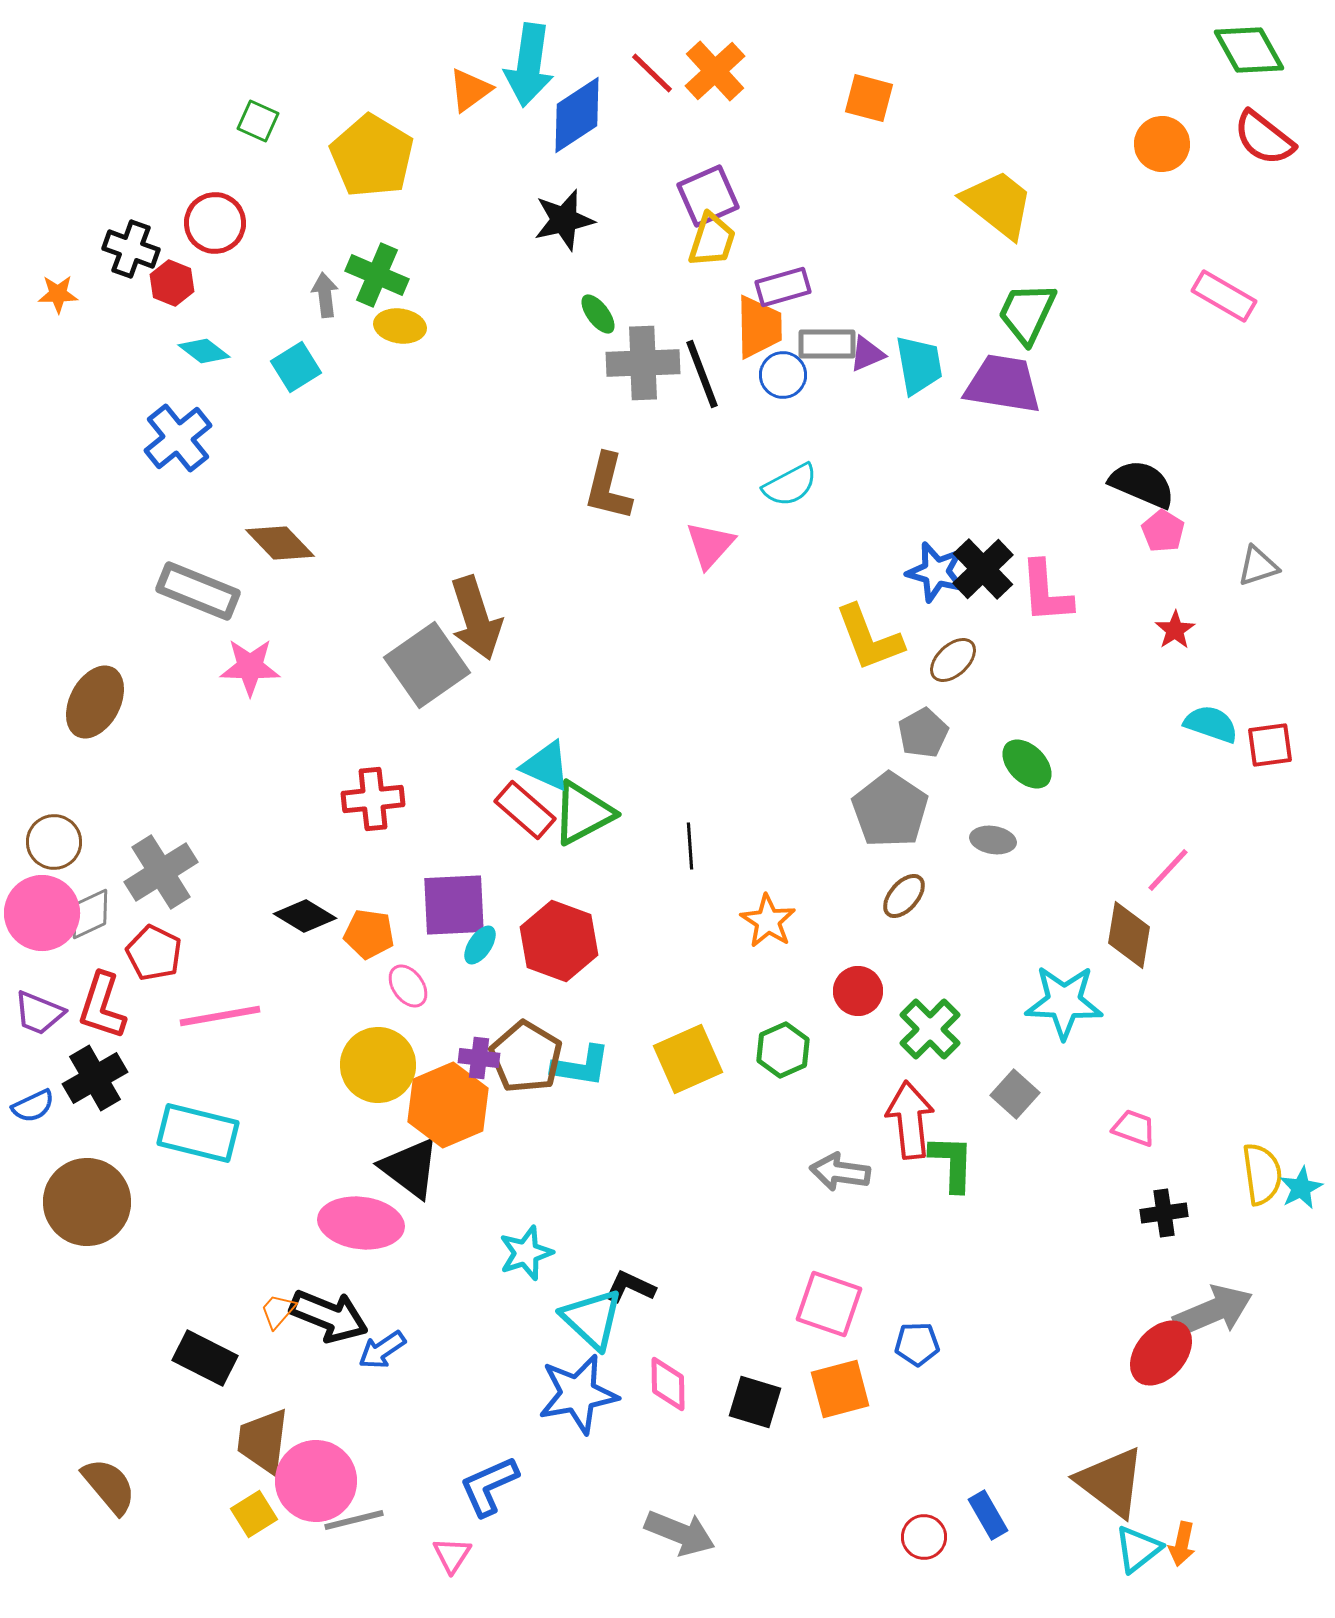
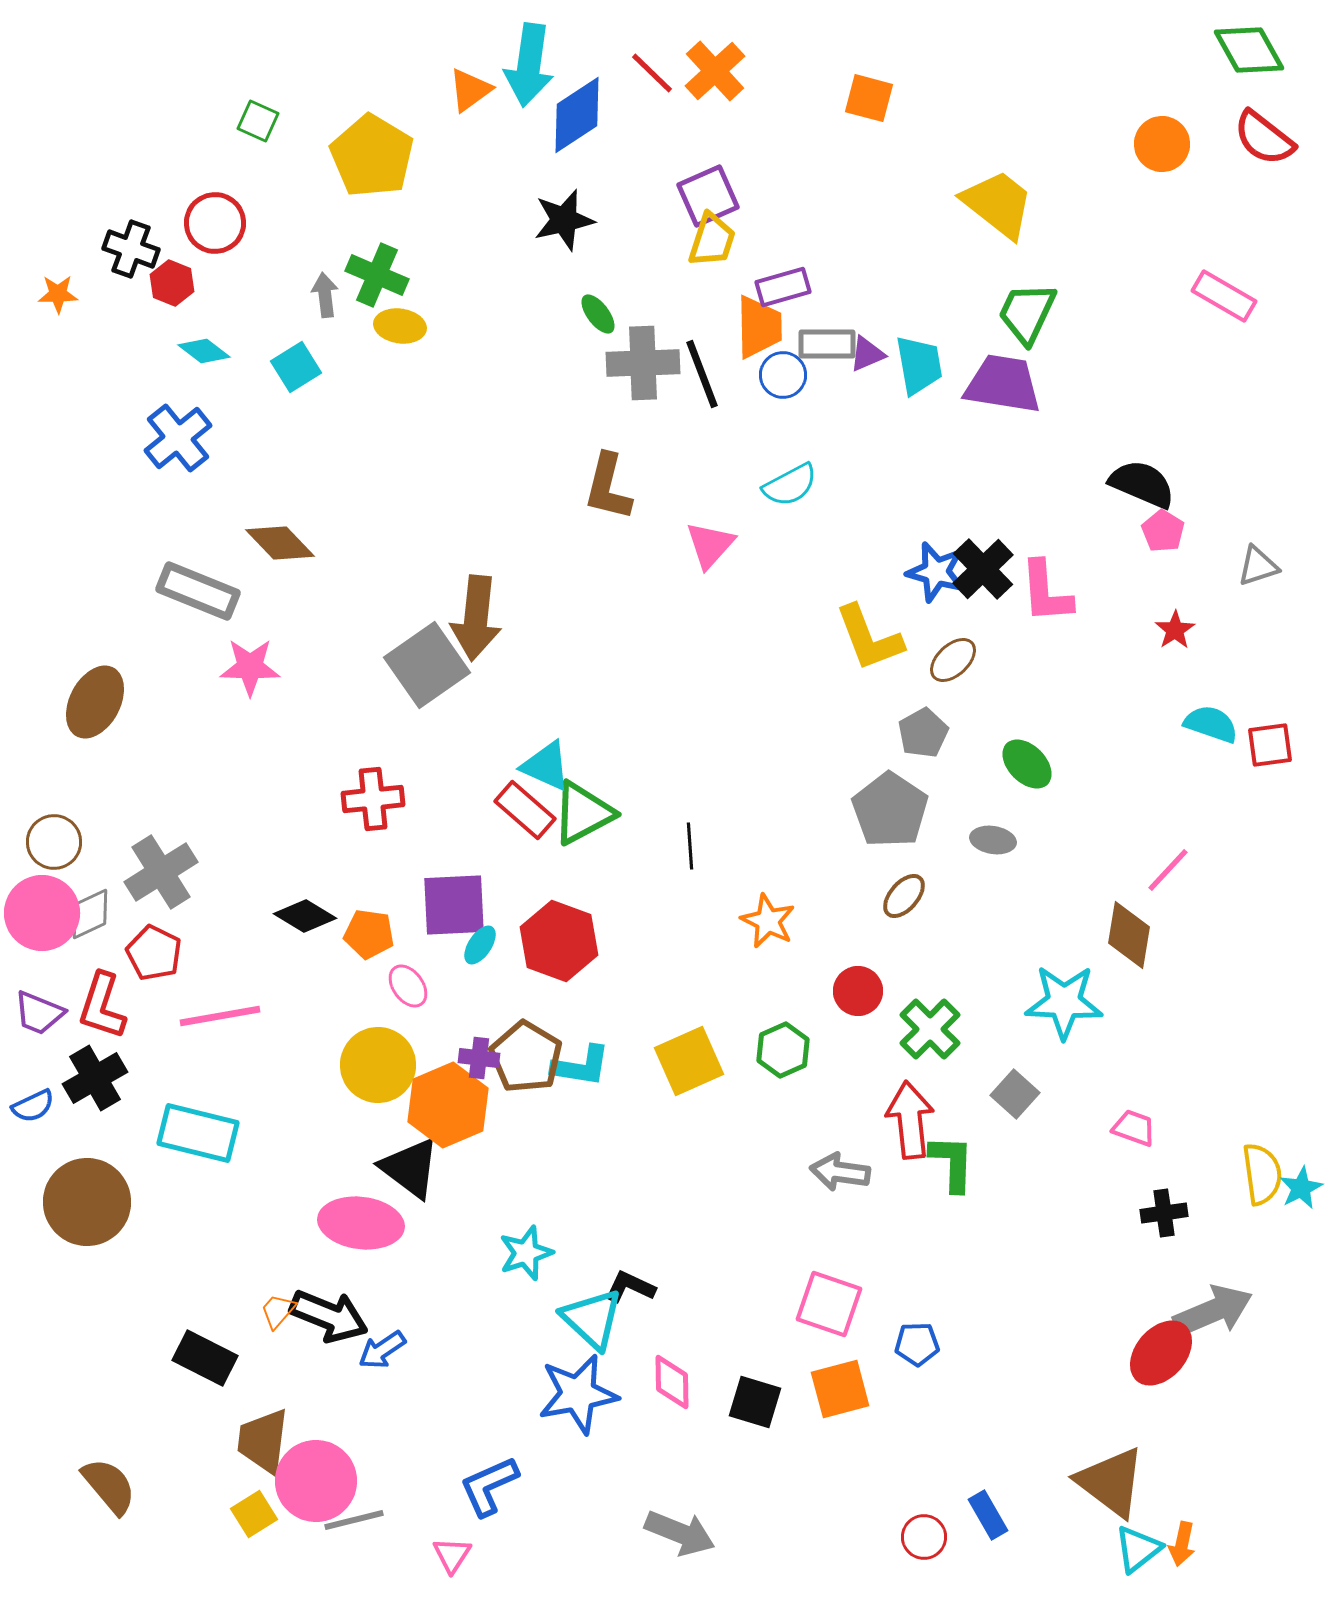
brown arrow at (476, 618): rotated 24 degrees clockwise
orange star at (768, 921): rotated 6 degrees counterclockwise
yellow square at (688, 1059): moved 1 px right, 2 px down
pink diamond at (668, 1384): moved 4 px right, 2 px up
